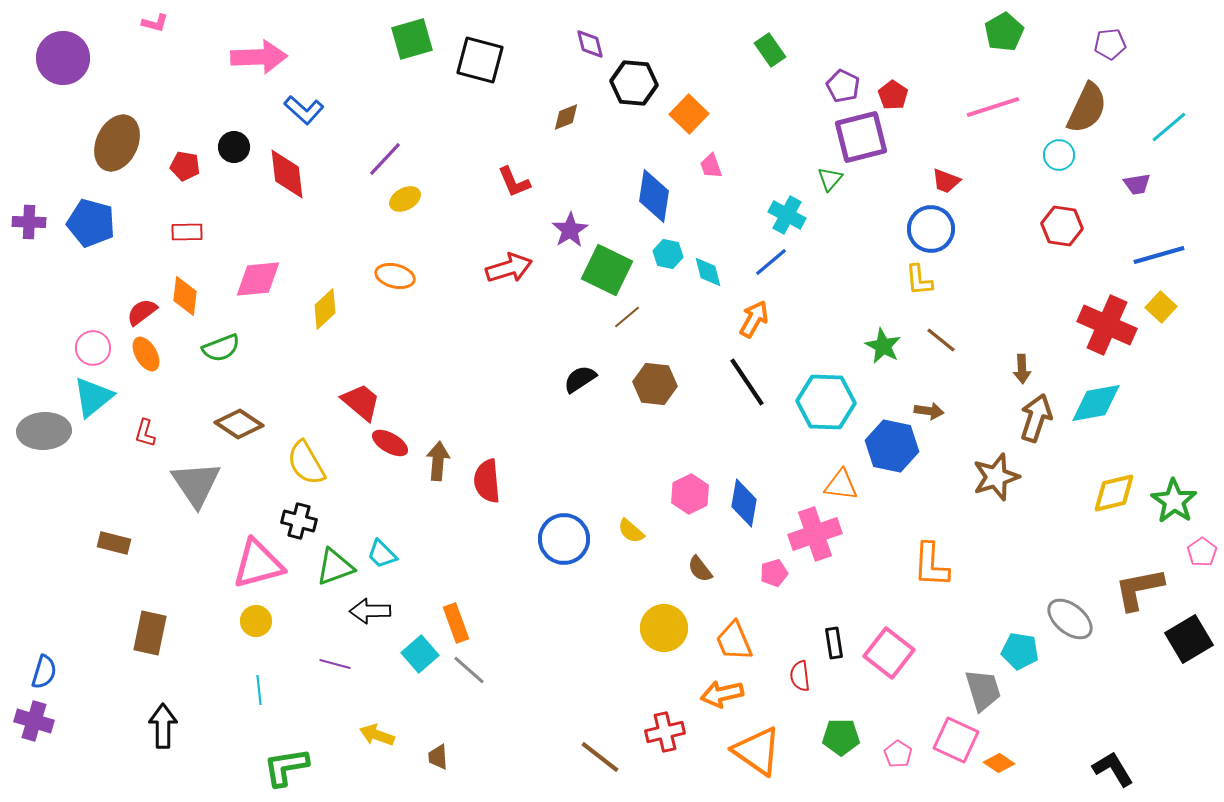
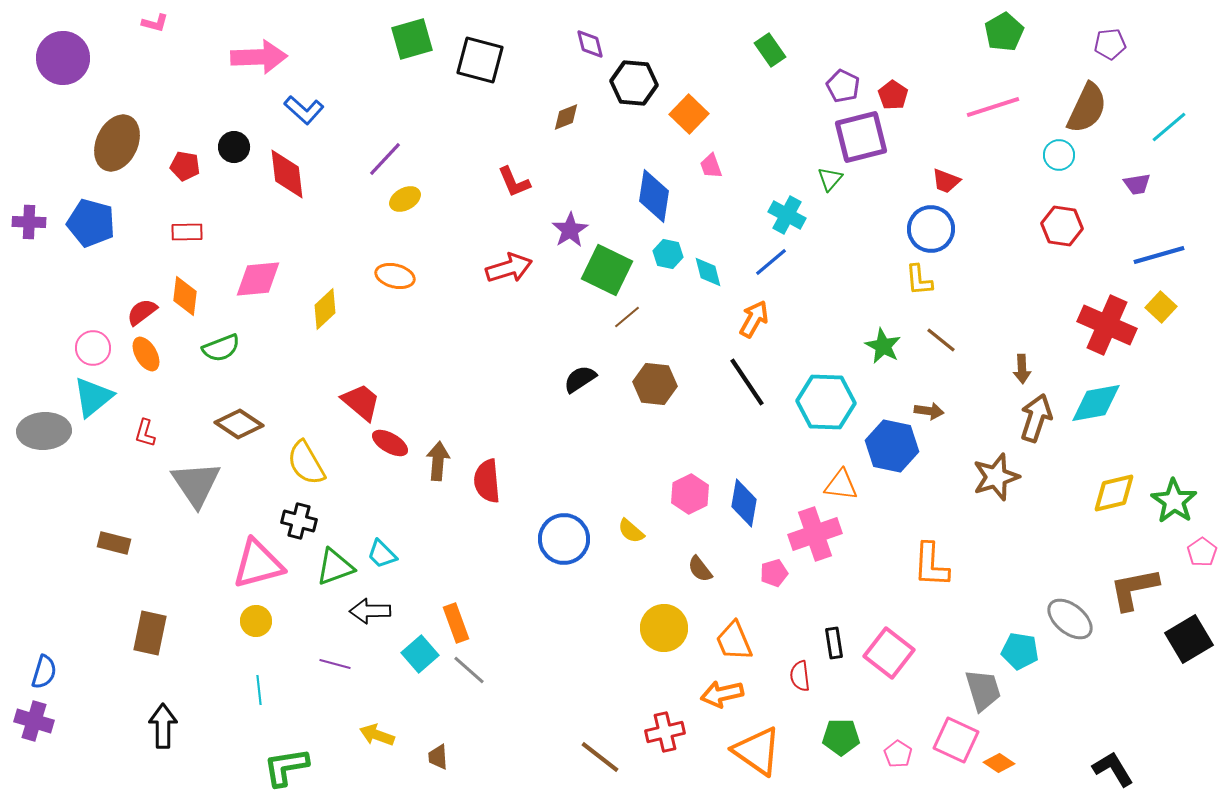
brown L-shape at (1139, 589): moved 5 px left
